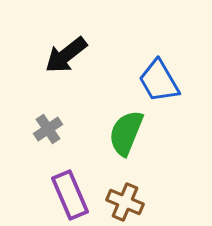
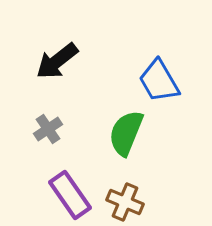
black arrow: moved 9 px left, 6 px down
purple rectangle: rotated 12 degrees counterclockwise
